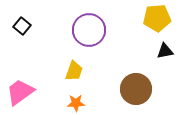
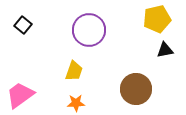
yellow pentagon: moved 1 px down; rotated 8 degrees counterclockwise
black square: moved 1 px right, 1 px up
black triangle: moved 1 px up
pink trapezoid: moved 3 px down
